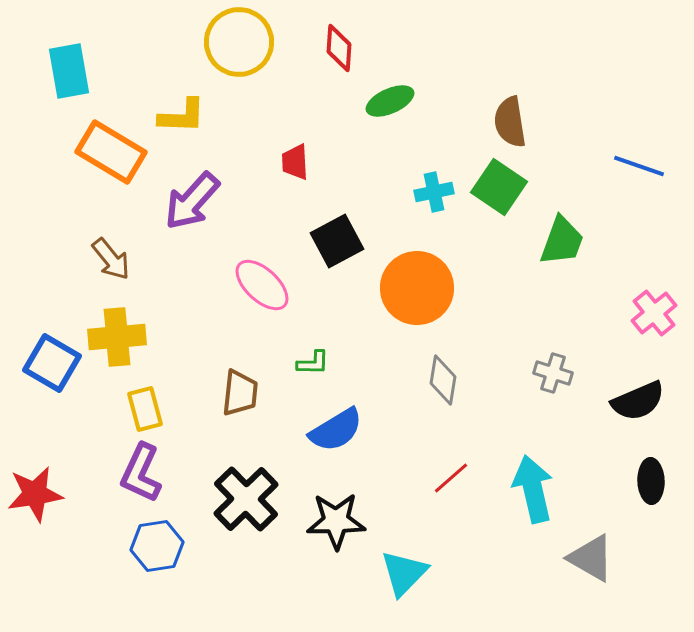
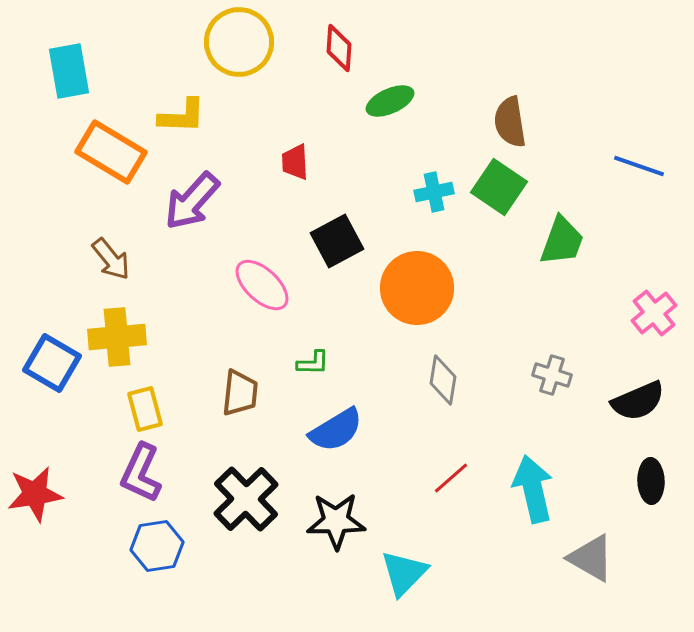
gray cross: moved 1 px left, 2 px down
